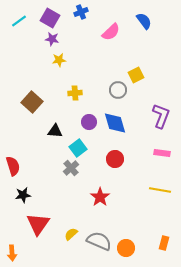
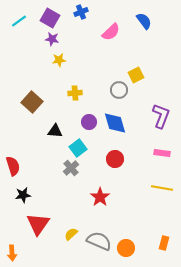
gray circle: moved 1 px right
yellow line: moved 2 px right, 2 px up
